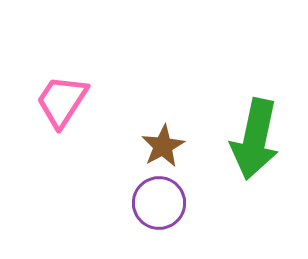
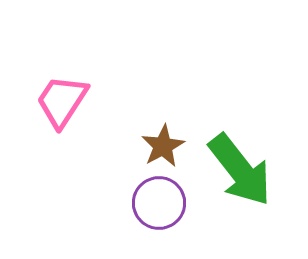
green arrow: moved 15 px left, 31 px down; rotated 50 degrees counterclockwise
